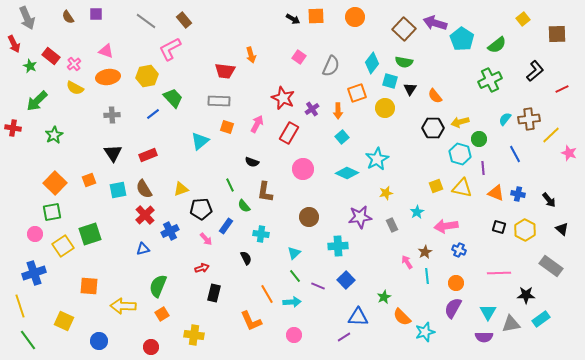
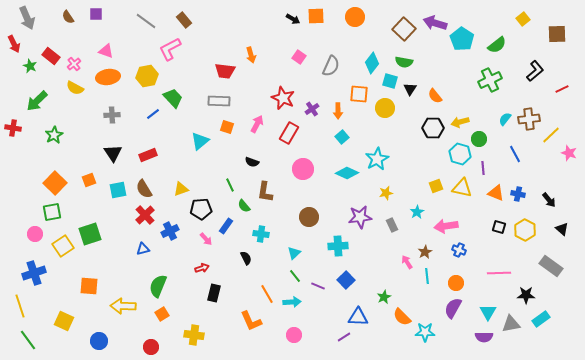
orange square at (357, 93): moved 2 px right, 1 px down; rotated 24 degrees clockwise
cyan star at (425, 332): rotated 18 degrees clockwise
